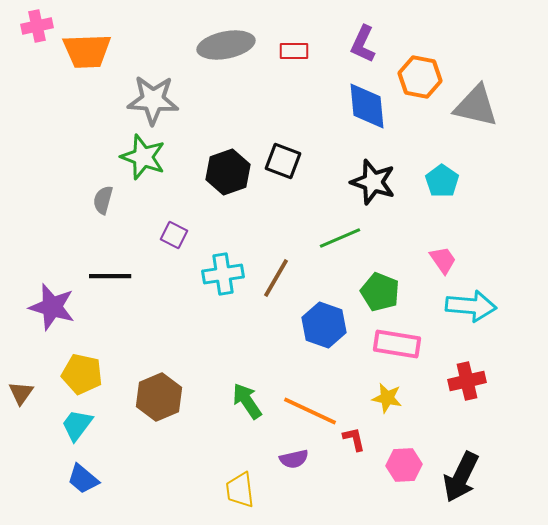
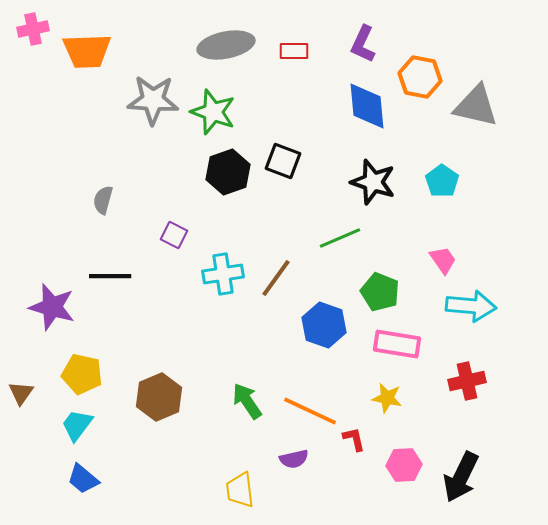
pink cross: moved 4 px left, 3 px down
green star: moved 70 px right, 45 px up
brown line: rotated 6 degrees clockwise
